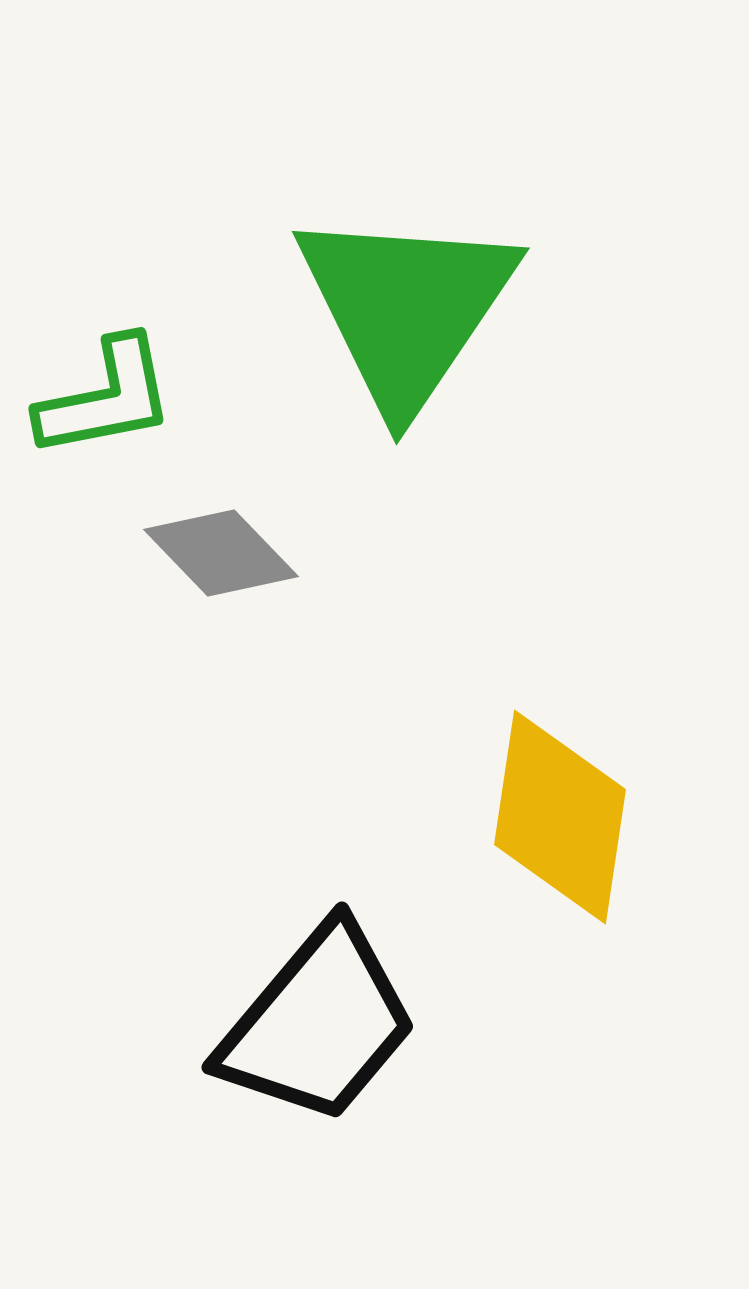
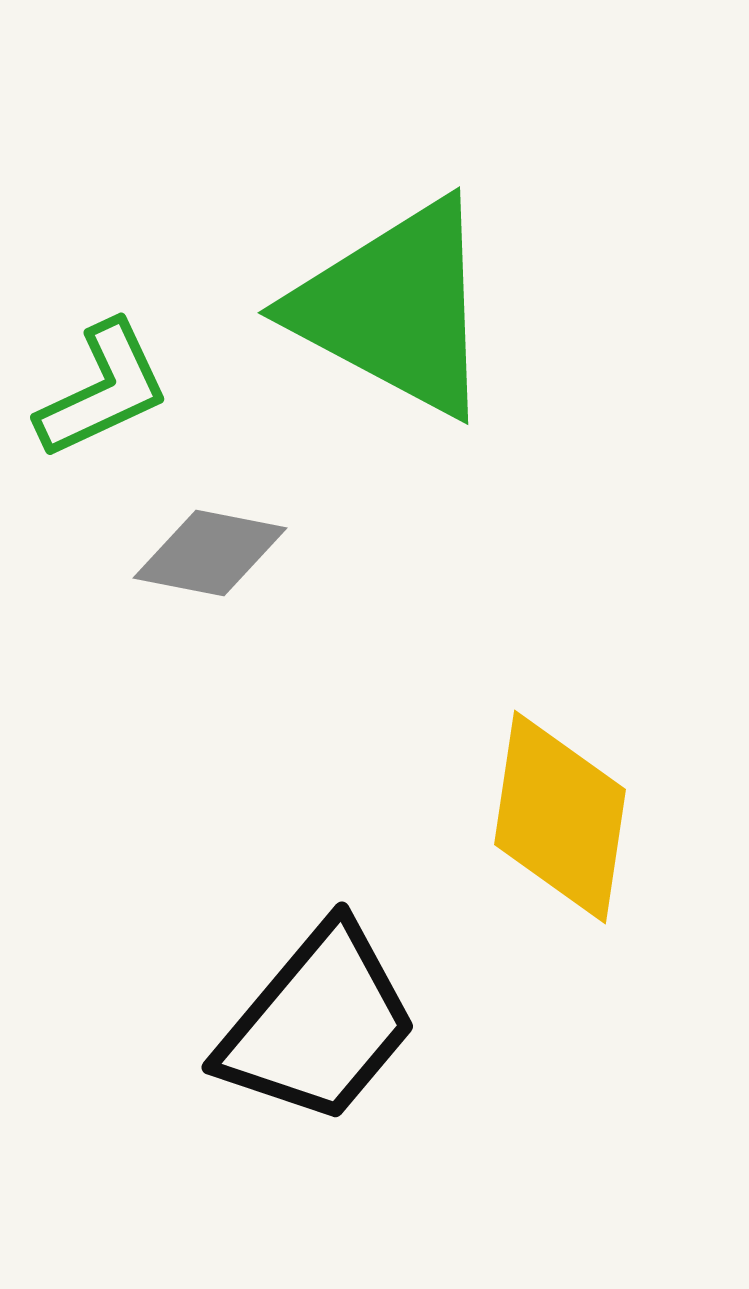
green triangle: moved 11 px left; rotated 36 degrees counterclockwise
green L-shape: moved 3 px left, 8 px up; rotated 14 degrees counterclockwise
gray diamond: moved 11 px left; rotated 35 degrees counterclockwise
